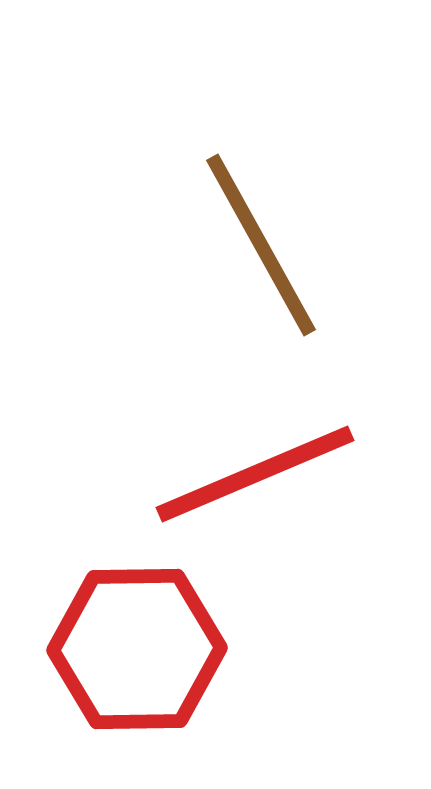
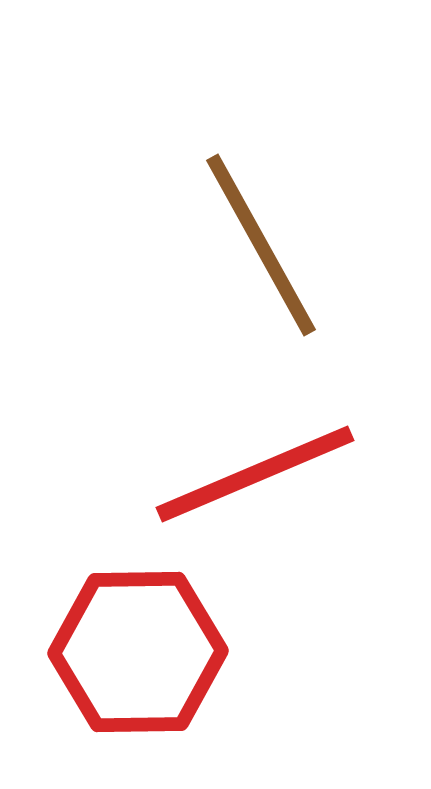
red hexagon: moved 1 px right, 3 px down
